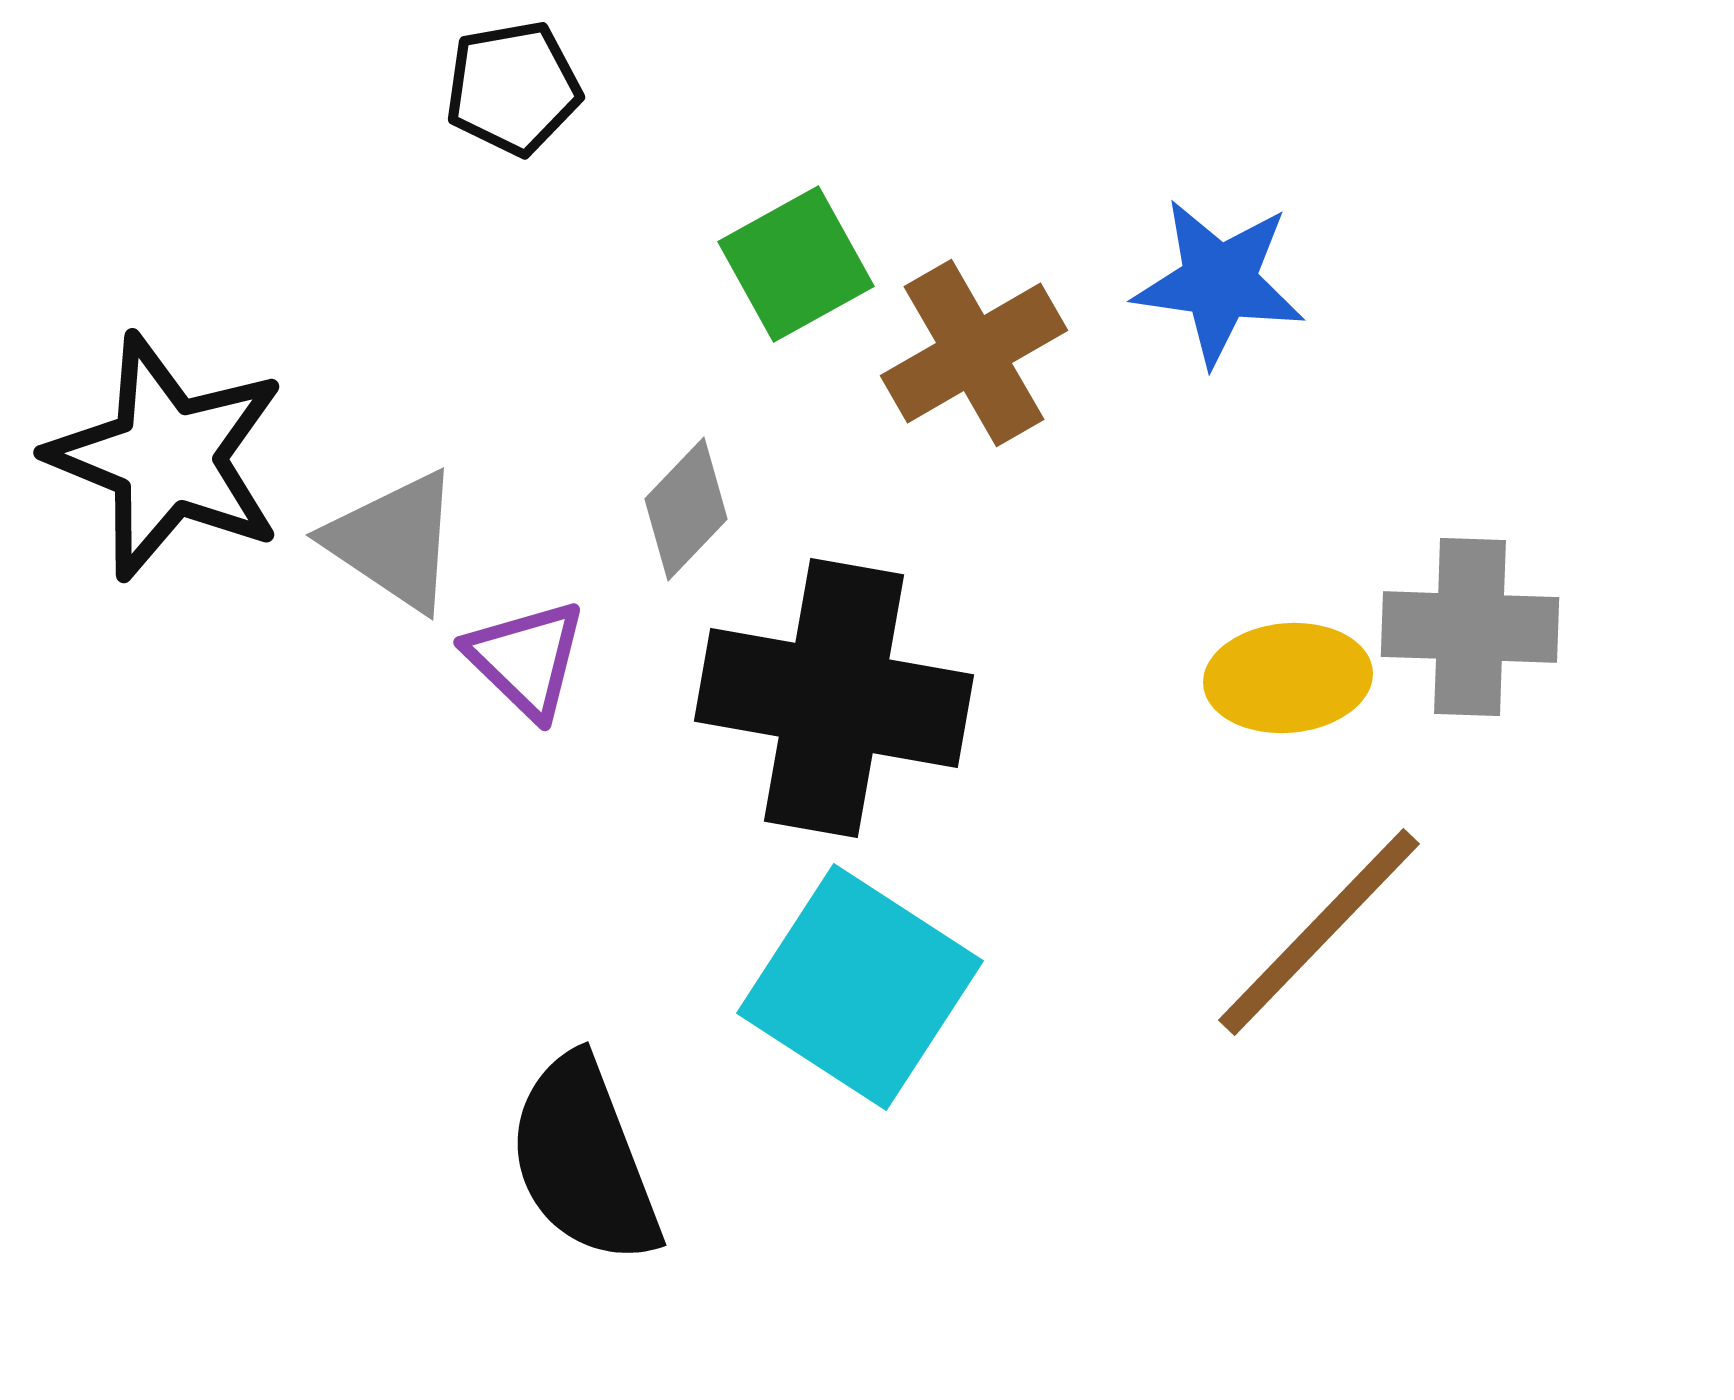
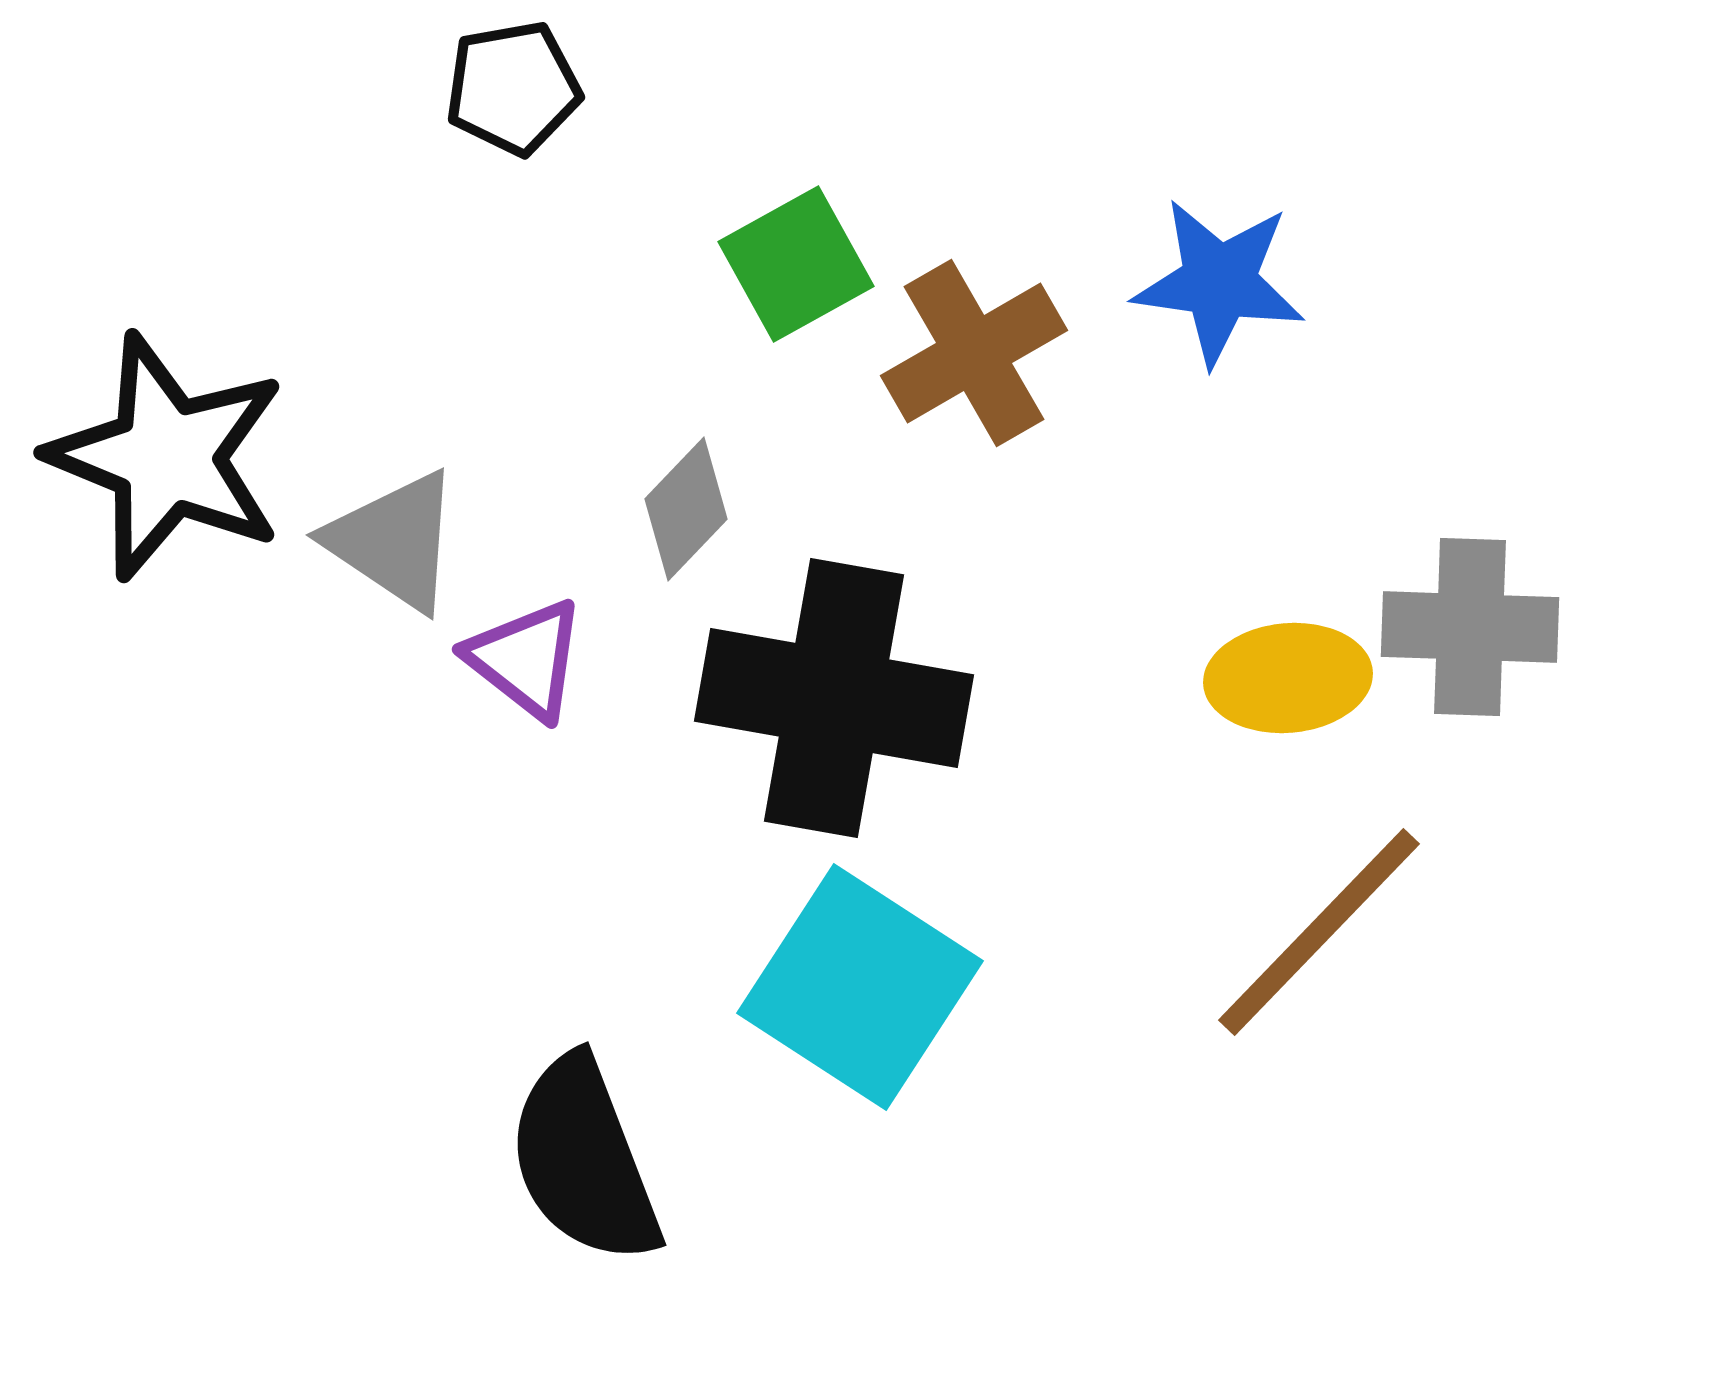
purple triangle: rotated 6 degrees counterclockwise
